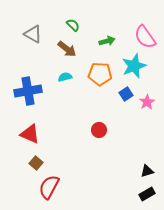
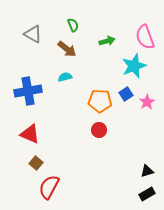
green semicircle: rotated 24 degrees clockwise
pink semicircle: rotated 15 degrees clockwise
orange pentagon: moved 27 px down
